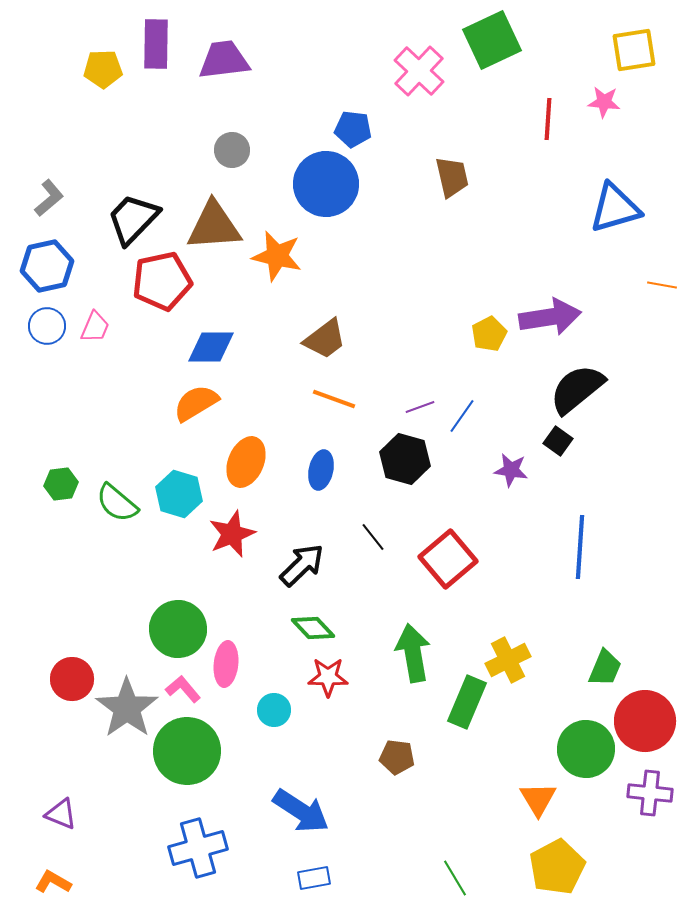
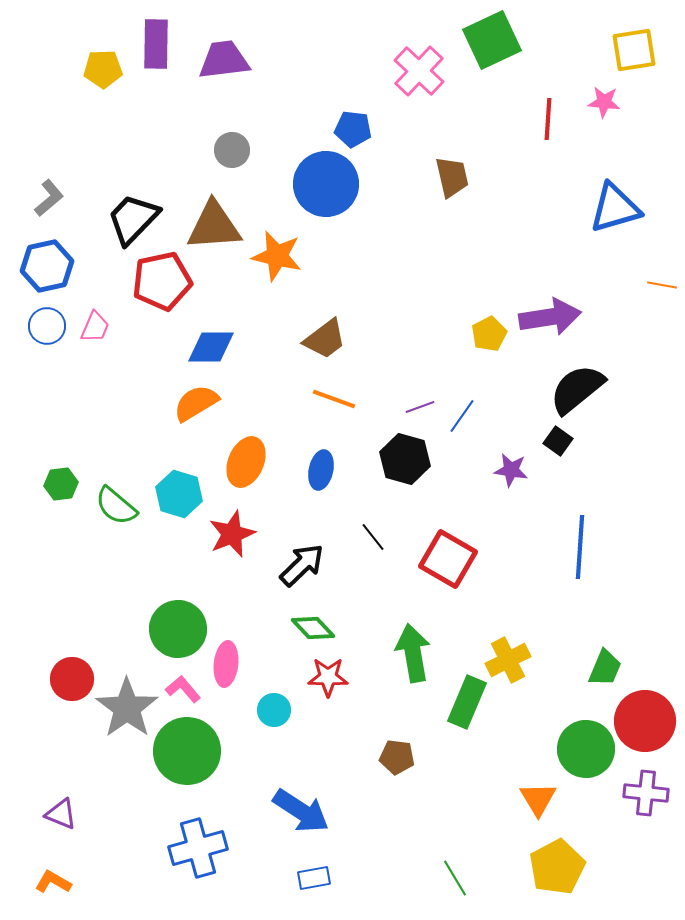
green semicircle at (117, 503): moved 1 px left, 3 px down
red square at (448, 559): rotated 20 degrees counterclockwise
purple cross at (650, 793): moved 4 px left
